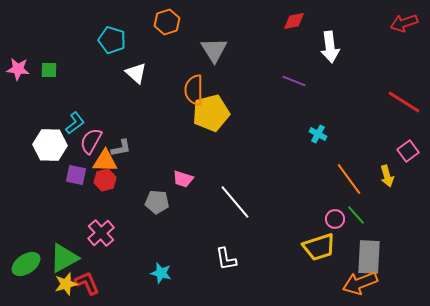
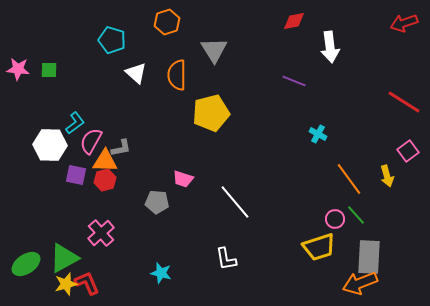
orange semicircle: moved 17 px left, 15 px up
